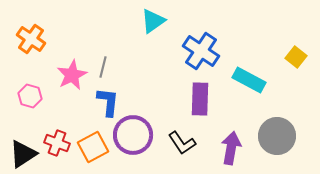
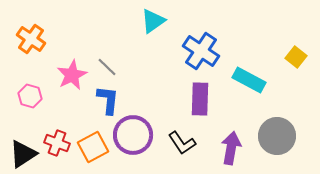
gray line: moved 4 px right; rotated 60 degrees counterclockwise
blue L-shape: moved 2 px up
